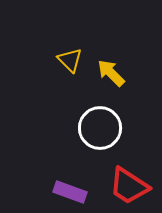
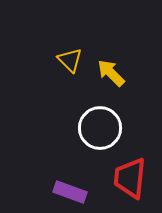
red trapezoid: moved 1 px right, 8 px up; rotated 63 degrees clockwise
